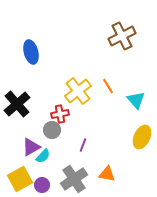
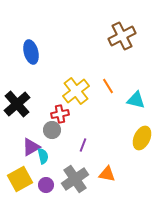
yellow cross: moved 2 px left
cyan triangle: rotated 36 degrees counterclockwise
yellow ellipse: moved 1 px down
cyan semicircle: rotated 56 degrees counterclockwise
gray cross: moved 1 px right
purple circle: moved 4 px right
